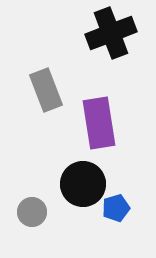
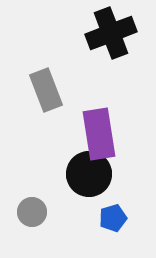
purple rectangle: moved 11 px down
black circle: moved 6 px right, 10 px up
blue pentagon: moved 3 px left, 10 px down
